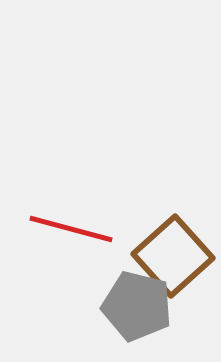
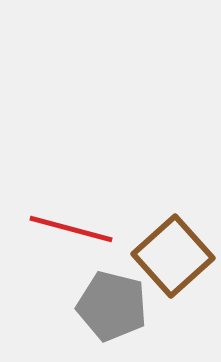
gray pentagon: moved 25 px left
